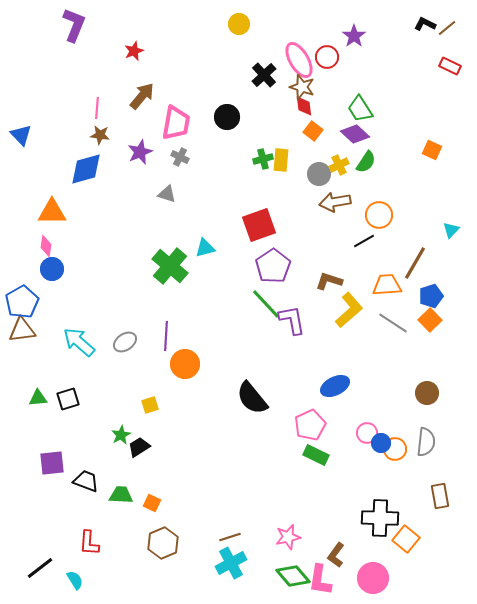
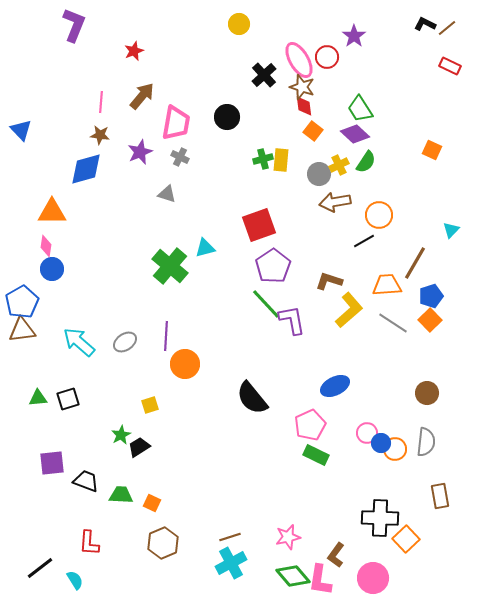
pink line at (97, 108): moved 4 px right, 6 px up
blue triangle at (21, 135): moved 5 px up
orange square at (406, 539): rotated 8 degrees clockwise
